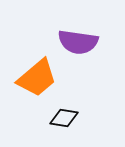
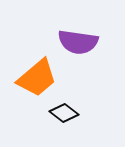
black diamond: moved 5 px up; rotated 28 degrees clockwise
